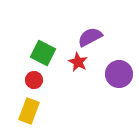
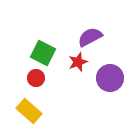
red star: rotated 24 degrees clockwise
purple circle: moved 9 px left, 4 px down
red circle: moved 2 px right, 2 px up
yellow rectangle: rotated 70 degrees counterclockwise
